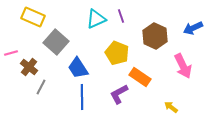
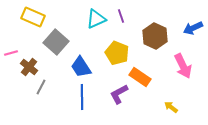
blue trapezoid: moved 3 px right, 1 px up
